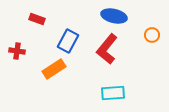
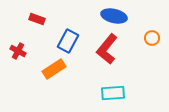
orange circle: moved 3 px down
red cross: moved 1 px right; rotated 21 degrees clockwise
